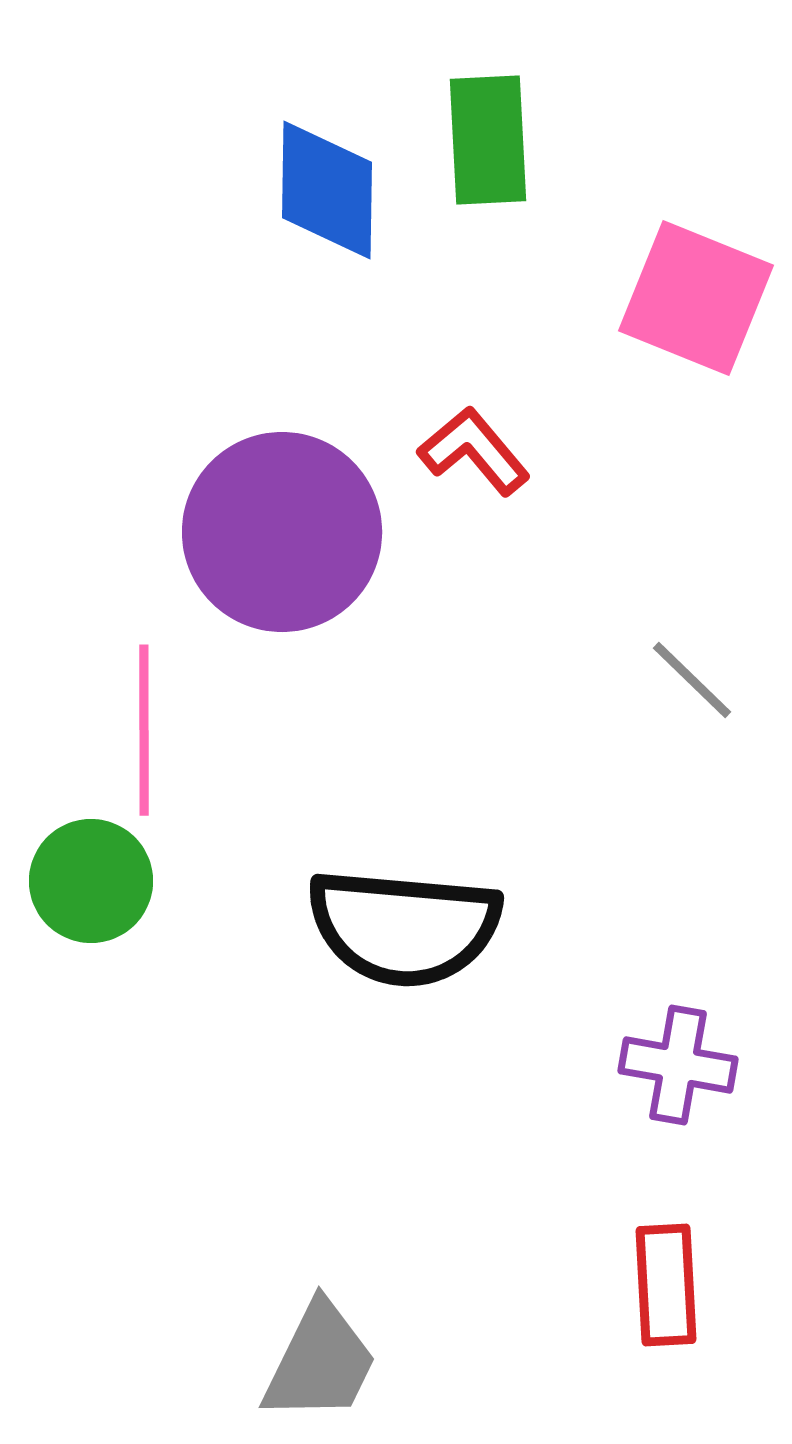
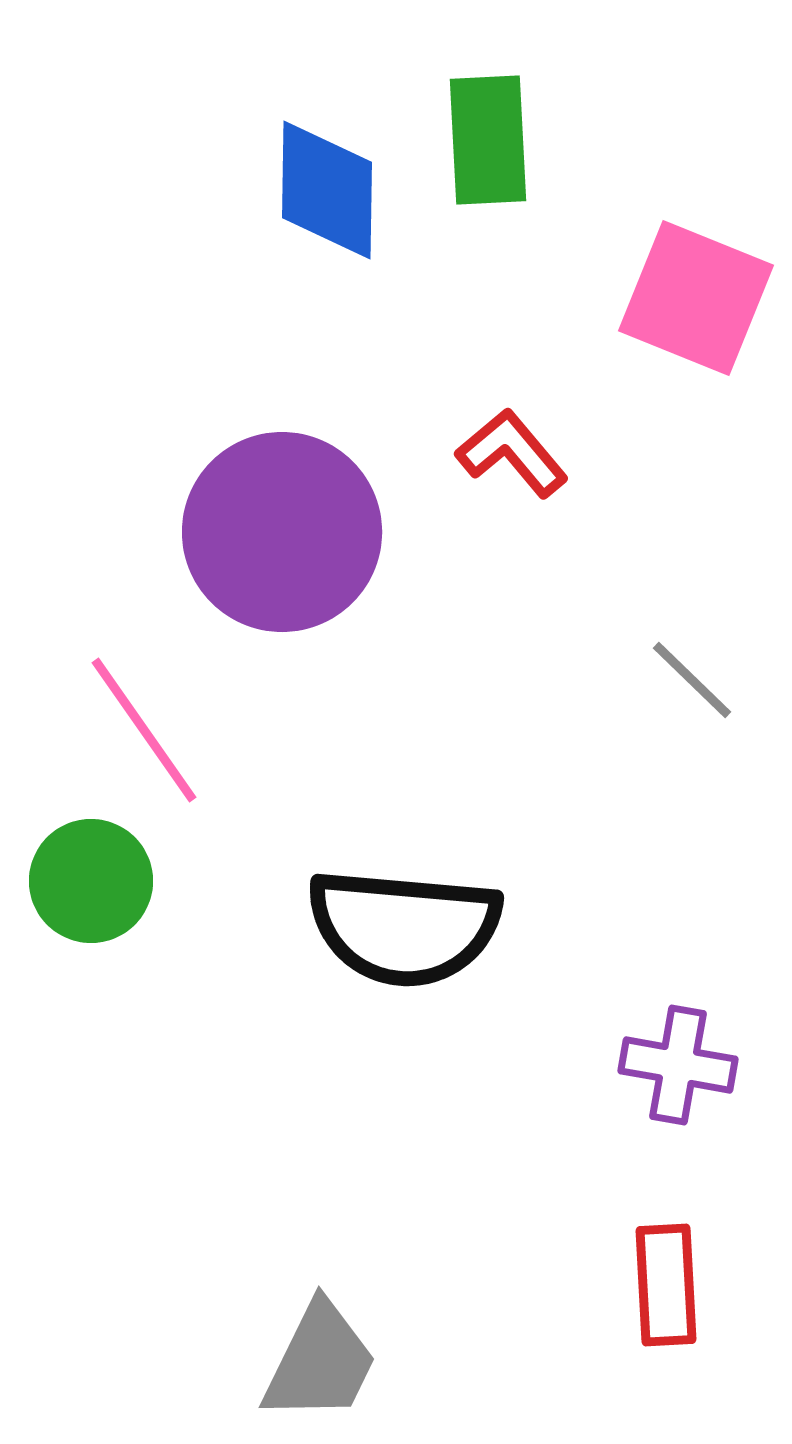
red L-shape: moved 38 px right, 2 px down
pink line: rotated 35 degrees counterclockwise
